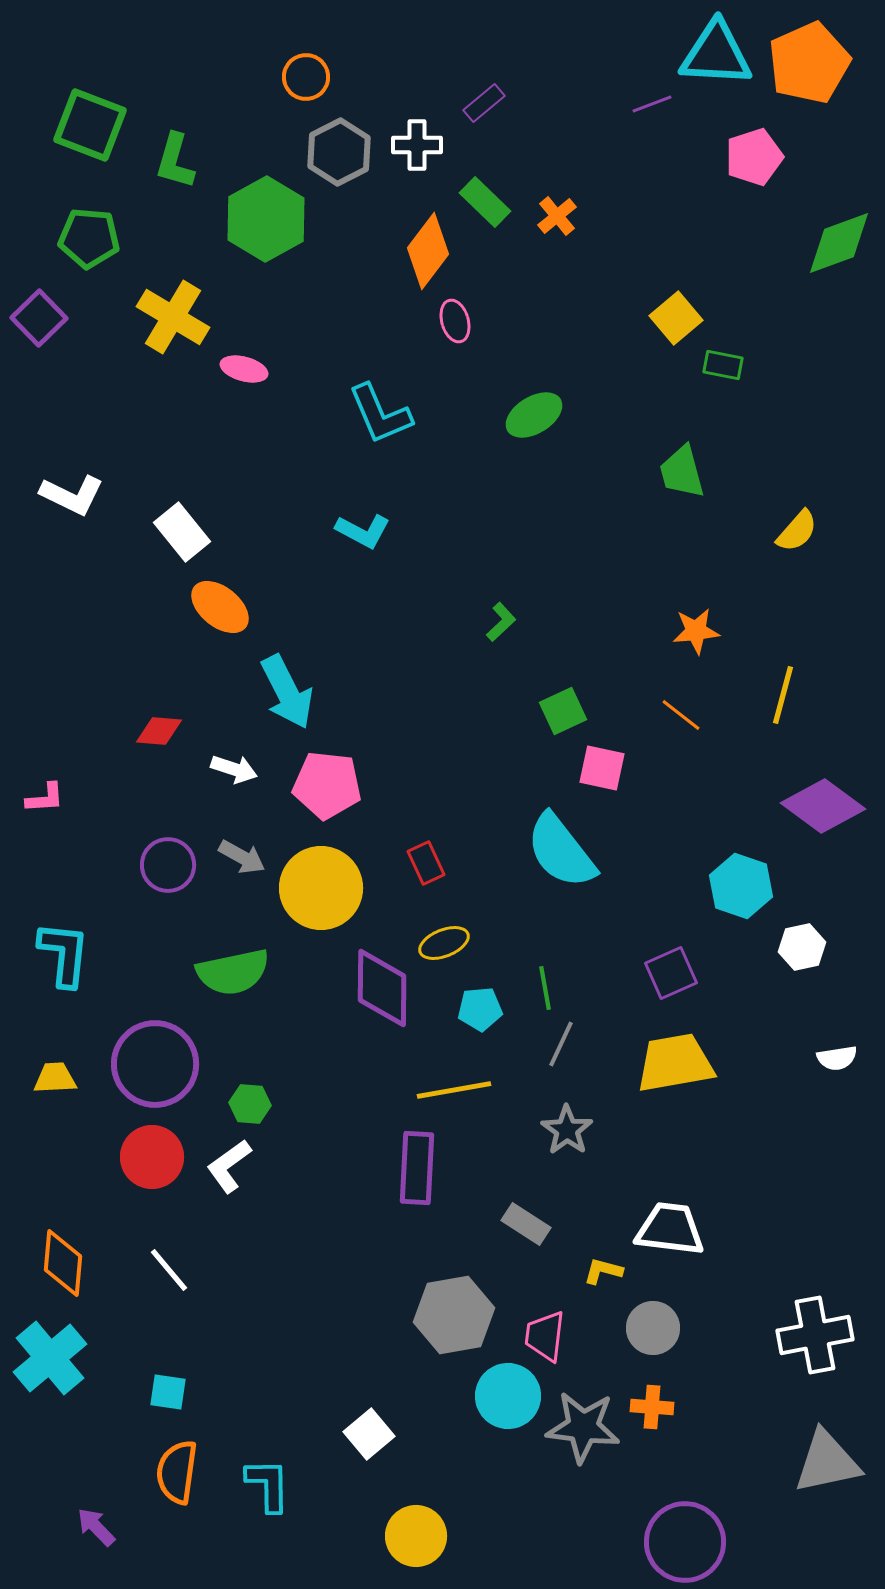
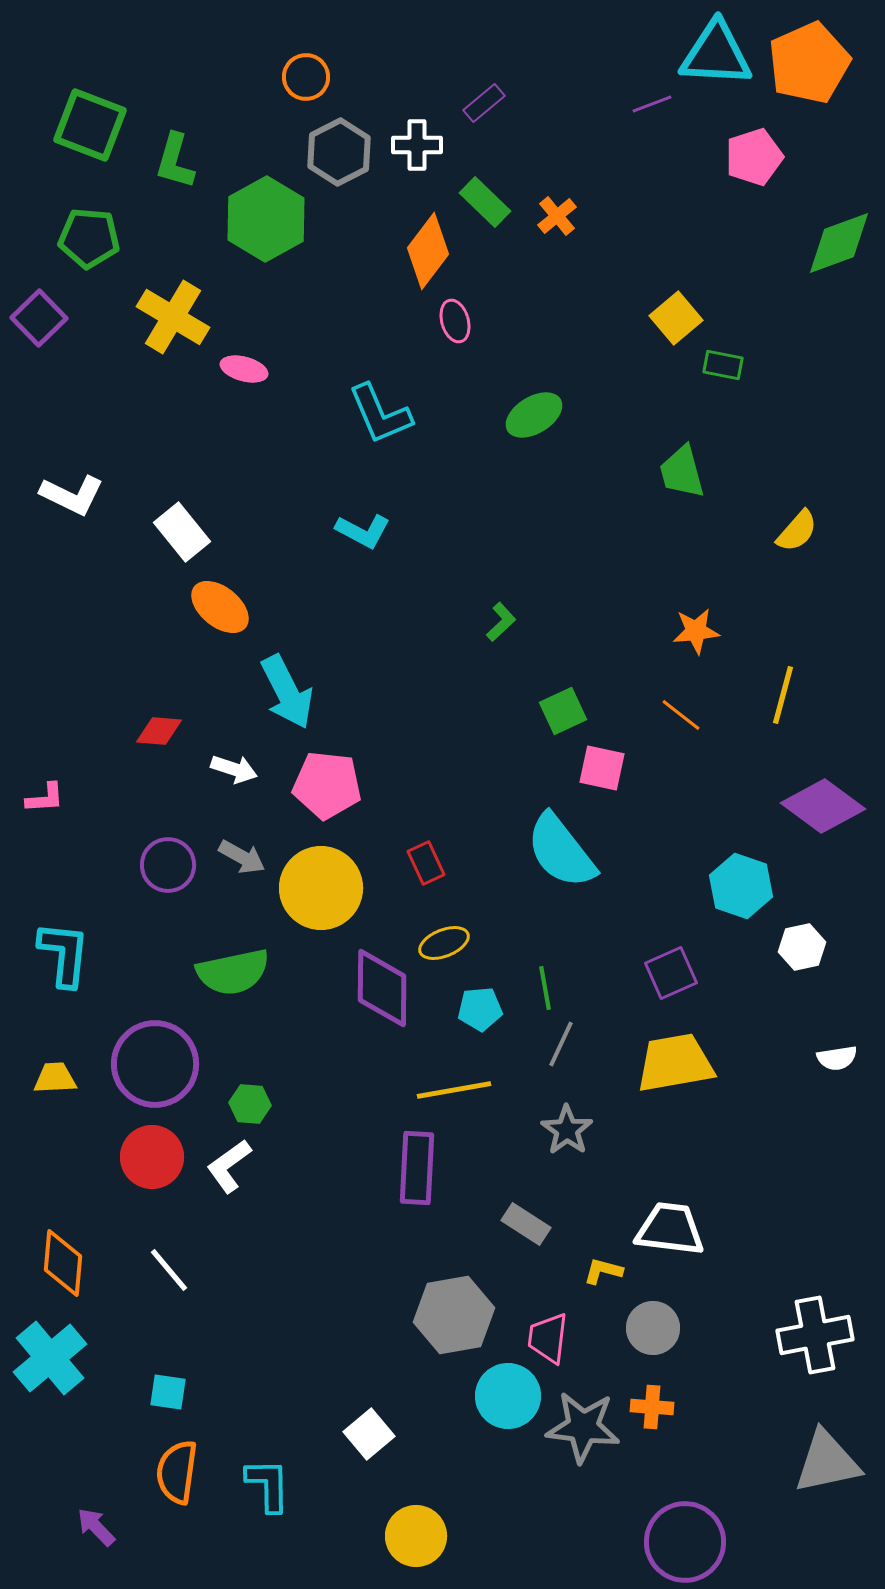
pink trapezoid at (545, 1336): moved 3 px right, 2 px down
